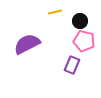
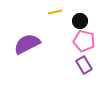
purple rectangle: moved 12 px right; rotated 54 degrees counterclockwise
